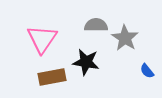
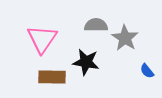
brown rectangle: rotated 12 degrees clockwise
